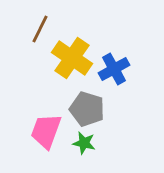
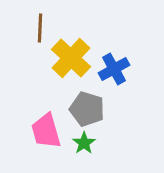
brown line: moved 1 px up; rotated 24 degrees counterclockwise
yellow cross: moved 1 px left; rotated 9 degrees clockwise
pink trapezoid: rotated 36 degrees counterclockwise
green star: rotated 25 degrees clockwise
